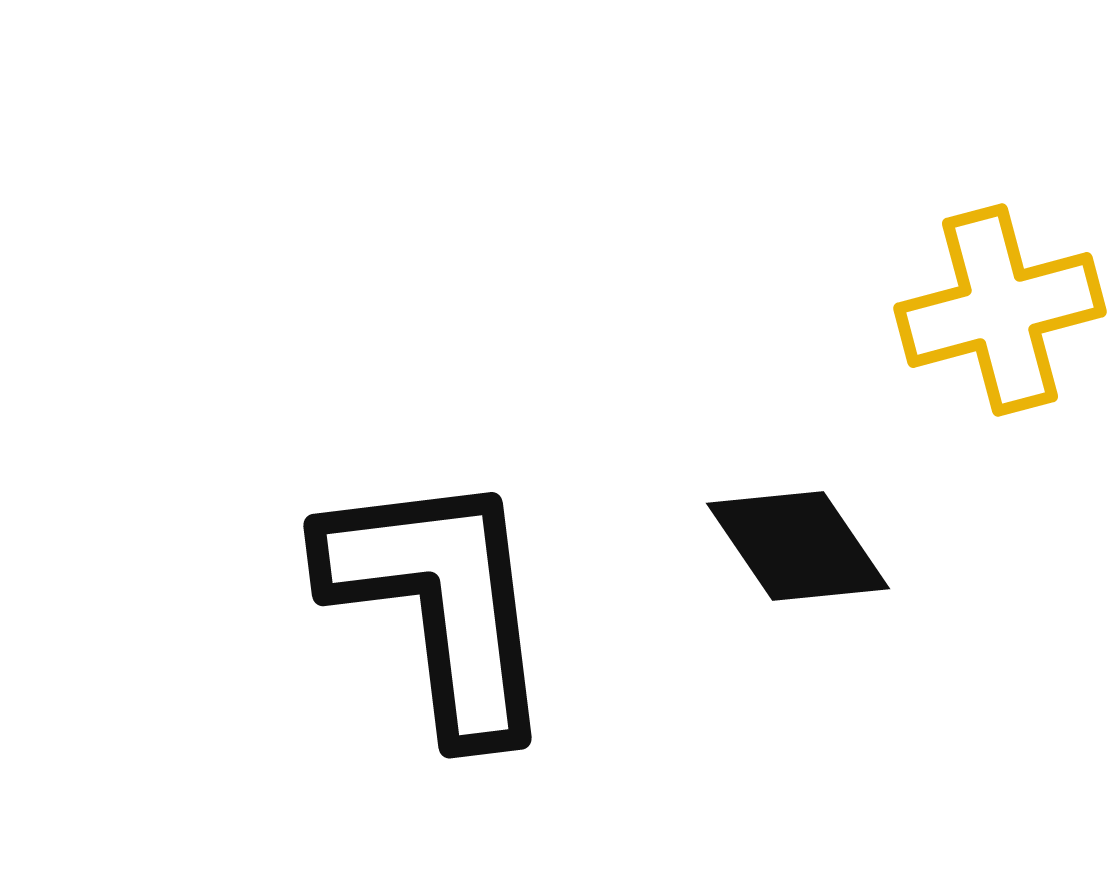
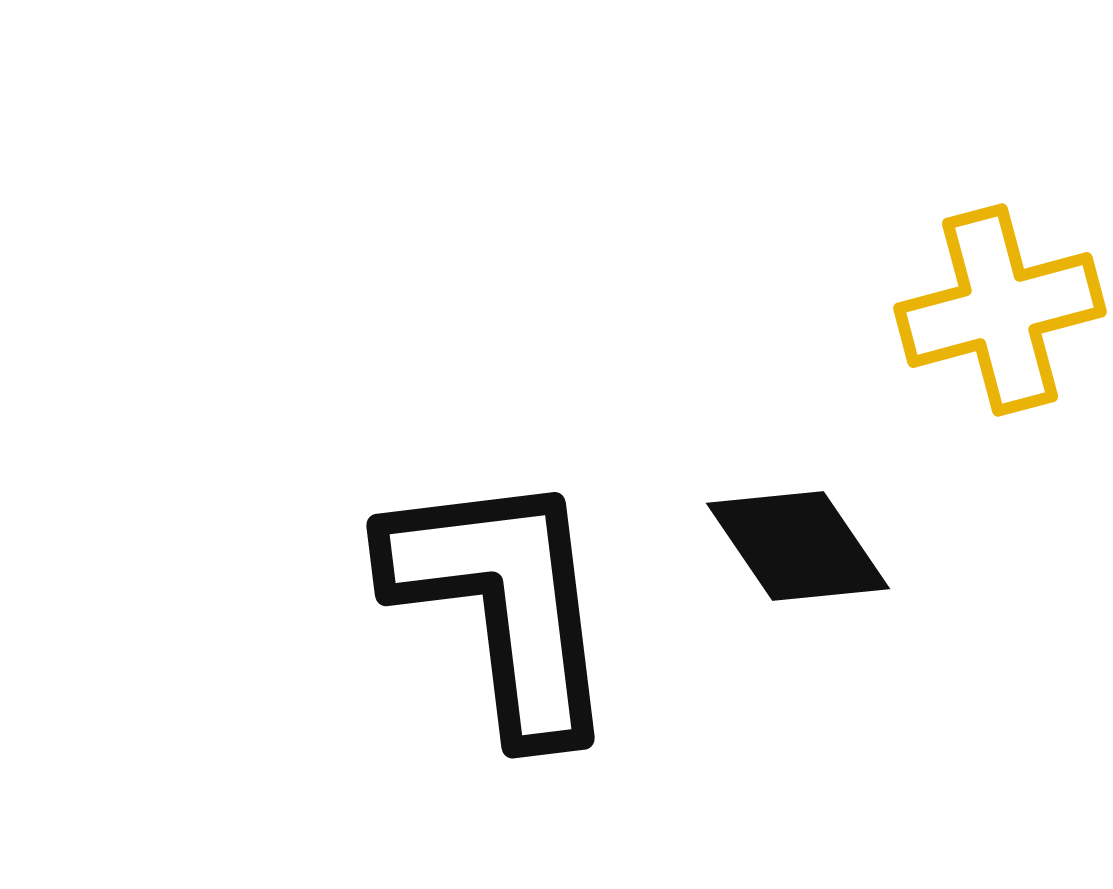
black L-shape: moved 63 px right
